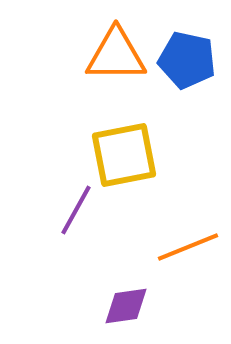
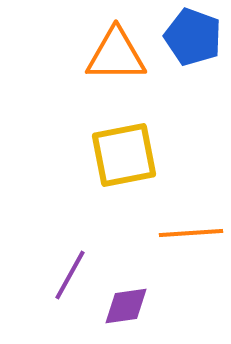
blue pentagon: moved 6 px right, 23 px up; rotated 8 degrees clockwise
purple line: moved 6 px left, 65 px down
orange line: moved 3 px right, 14 px up; rotated 18 degrees clockwise
